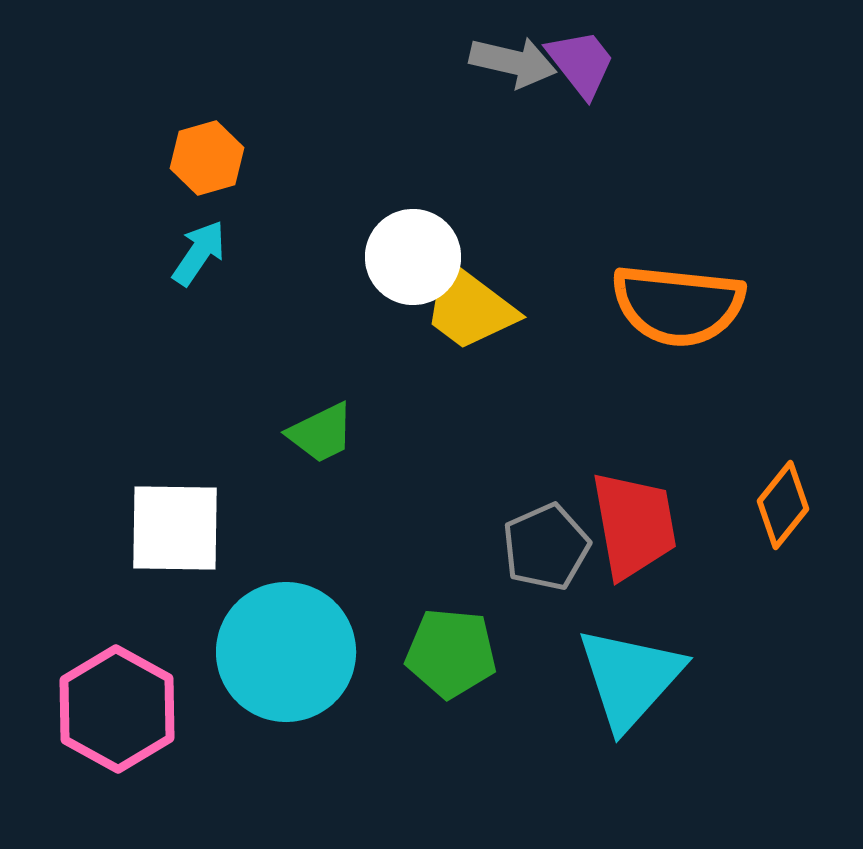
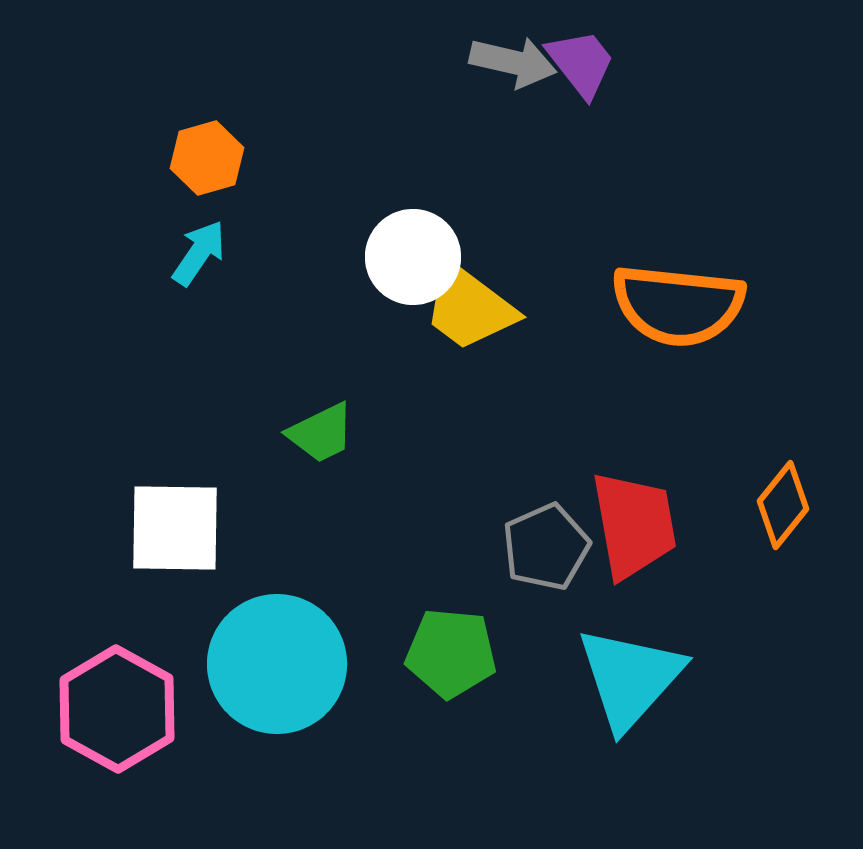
cyan circle: moved 9 px left, 12 px down
